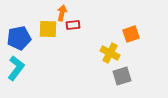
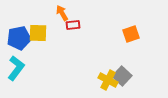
orange arrow: rotated 42 degrees counterclockwise
yellow square: moved 10 px left, 4 px down
yellow cross: moved 2 px left, 27 px down
gray square: rotated 30 degrees counterclockwise
